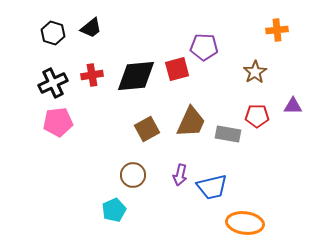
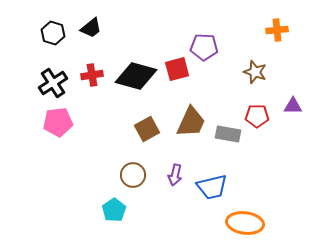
brown star: rotated 20 degrees counterclockwise
black diamond: rotated 21 degrees clockwise
black cross: rotated 8 degrees counterclockwise
purple arrow: moved 5 px left
cyan pentagon: rotated 10 degrees counterclockwise
